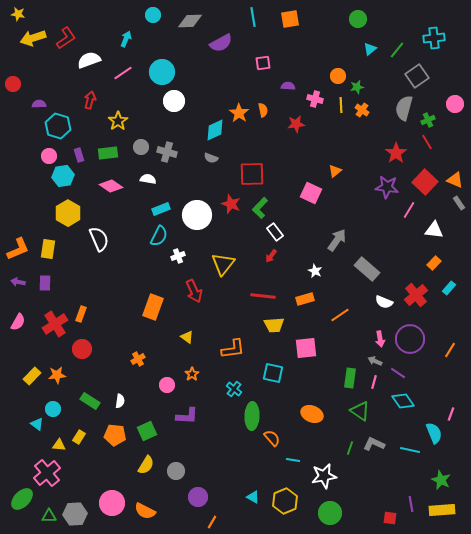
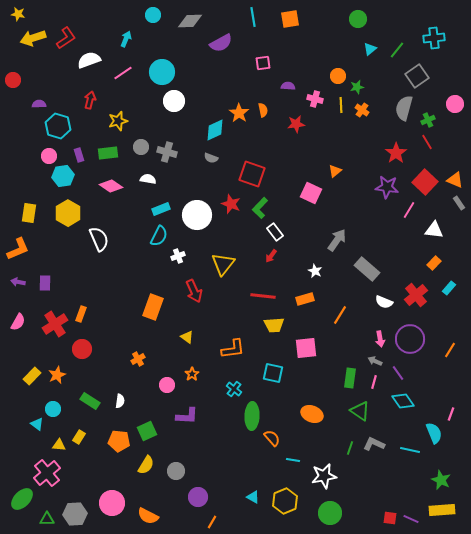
red circle at (13, 84): moved 4 px up
yellow star at (118, 121): rotated 18 degrees clockwise
red square at (252, 174): rotated 20 degrees clockwise
yellow rectangle at (48, 249): moved 19 px left, 36 px up
orange line at (340, 315): rotated 24 degrees counterclockwise
purple line at (398, 373): rotated 21 degrees clockwise
orange star at (57, 375): rotated 18 degrees counterclockwise
orange pentagon at (115, 435): moved 4 px right, 6 px down
purple line at (411, 504): moved 15 px down; rotated 56 degrees counterclockwise
orange semicircle at (145, 511): moved 3 px right, 5 px down
green triangle at (49, 516): moved 2 px left, 3 px down
